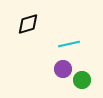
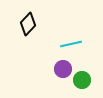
black diamond: rotated 30 degrees counterclockwise
cyan line: moved 2 px right
